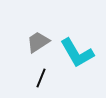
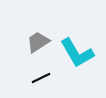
black line: rotated 42 degrees clockwise
